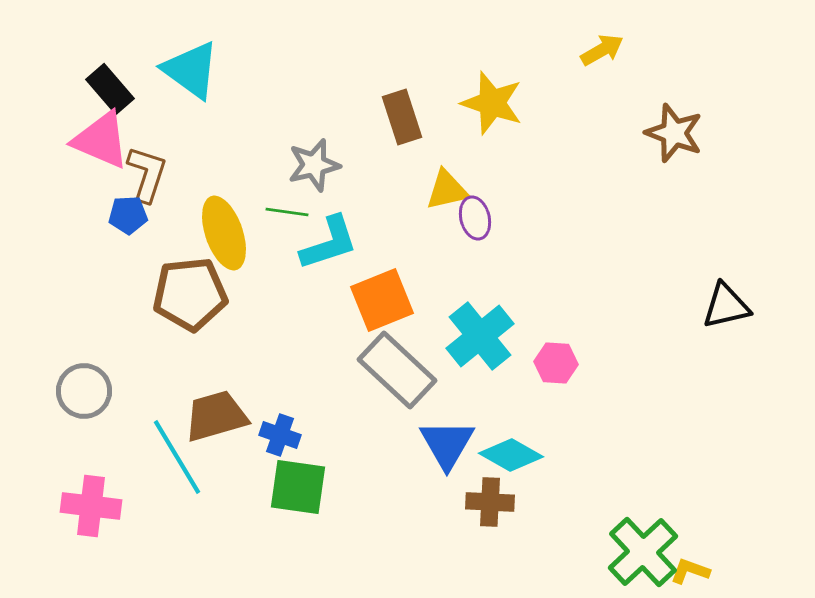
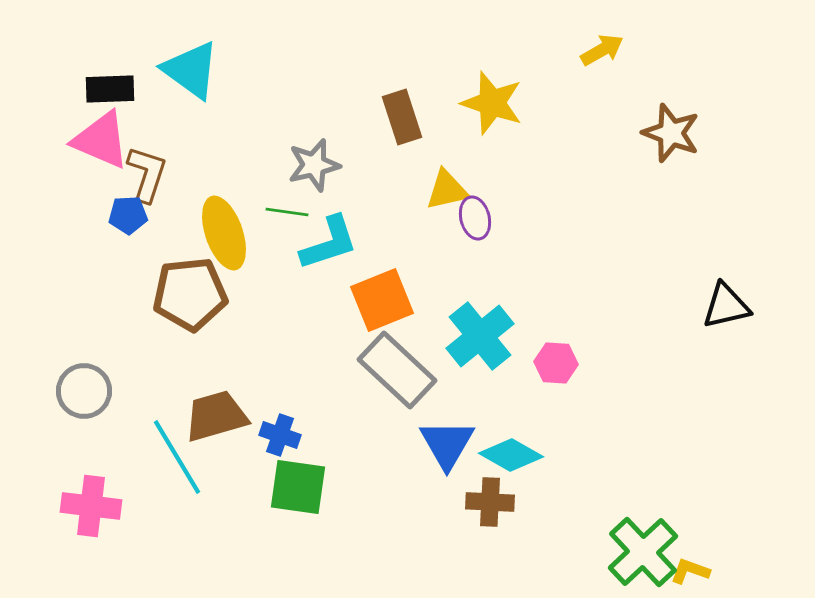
black rectangle: rotated 51 degrees counterclockwise
brown star: moved 3 px left
